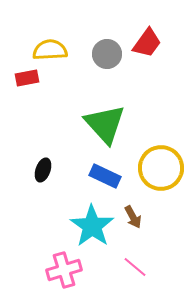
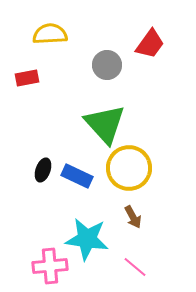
red trapezoid: moved 3 px right, 1 px down
yellow semicircle: moved 16 px up
gray circle: moved 11 px down
yellow circle: moved 32 px left
blue rectangle: moved 28 px left
cyan star: moved 5 px left, 13 px down; rotated 27 degrees counterclockwise
pink cross: moved 14 px left, 4 px up; rotated 12 degrees clockwise
